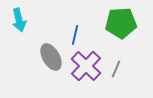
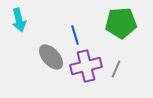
blue line: rotated 30 degrees counterclockwise
gray ellipse: rotated 12 degrees counterclockwise
purple cross: rotated 32 degrees clockwise
